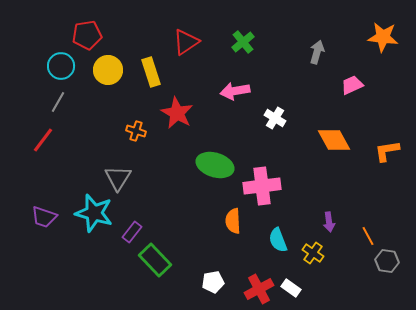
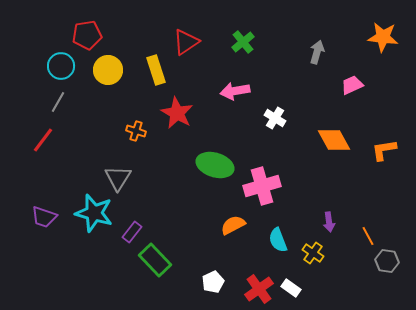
yellow rectangle: moved 5 px right, 2 px up
orange L-shape: moved 3 px left, 1 px up
pink cross: rotated 9 degrees counterclockwise
orange semicircle: moved 4 px down; rotated 65 degrees clockwise
white pentagon: rotated 15 degrees counterclockwise
red cross: rotated 8 degrees counterclockwise
